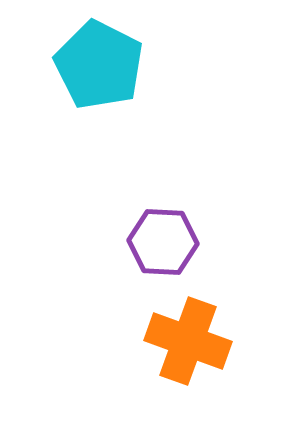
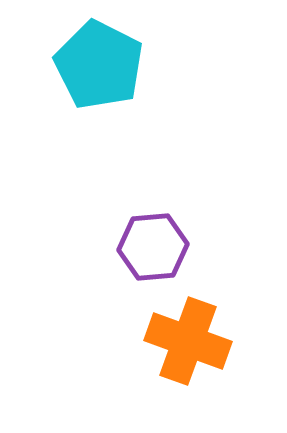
purple hexagon: moved 10 px left, 5 px down; rotated 8 degrees counterclockwise
